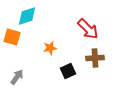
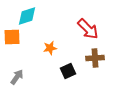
orange square: rotated 18 degrees counterclockwise
